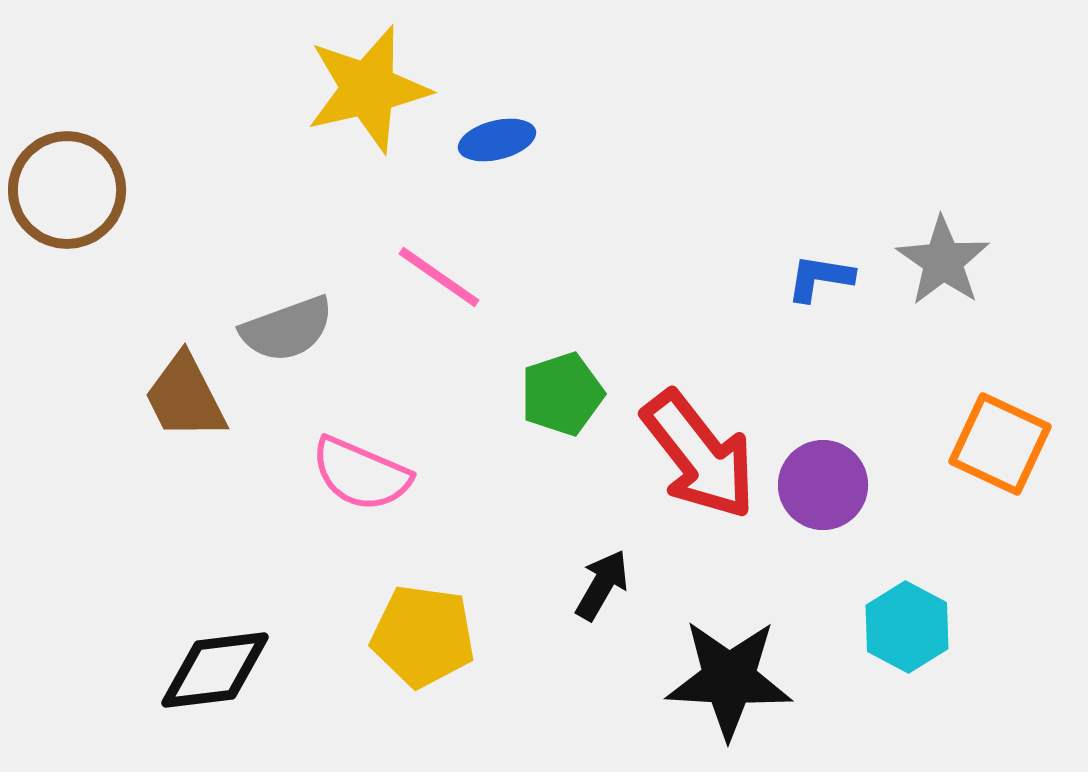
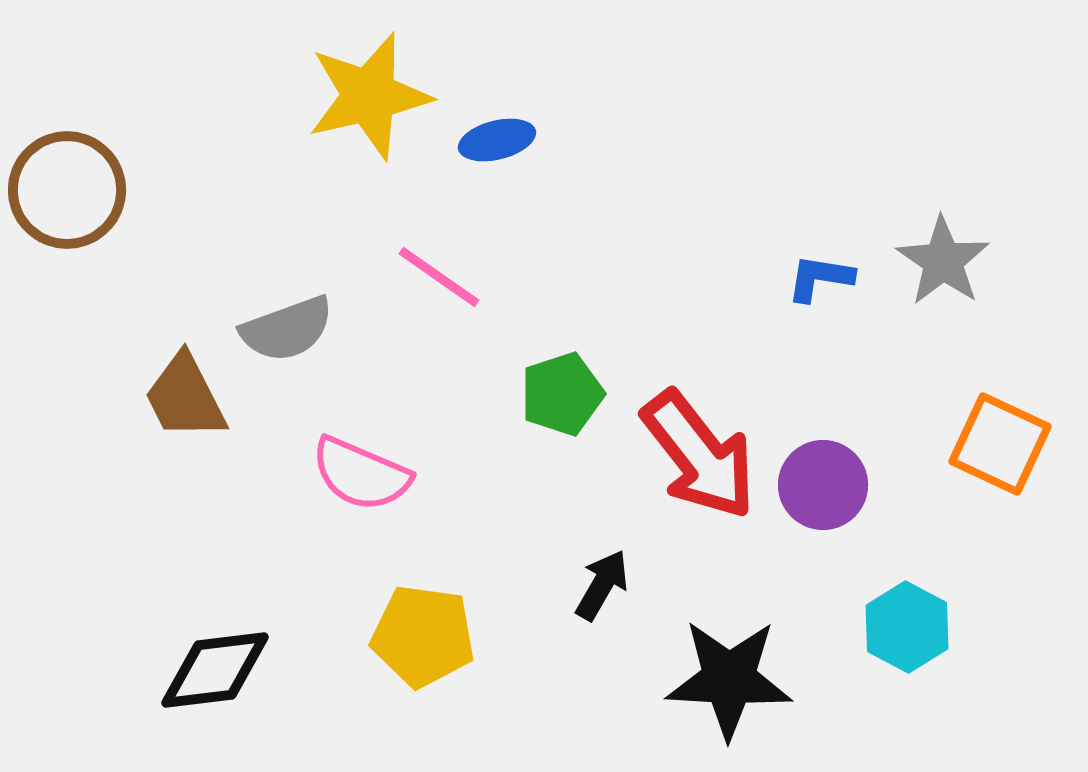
yellow star: moved 1 px right, 7 px down
